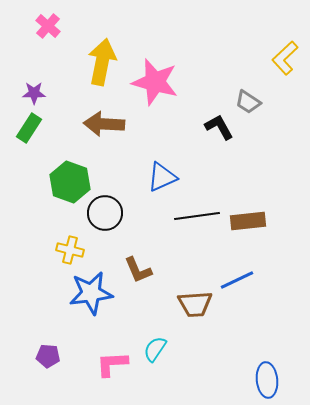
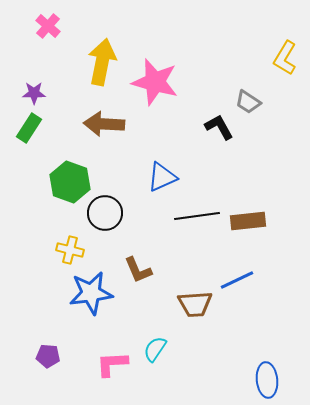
yellow L-shape: rotated 16 degrees counterclockwise
